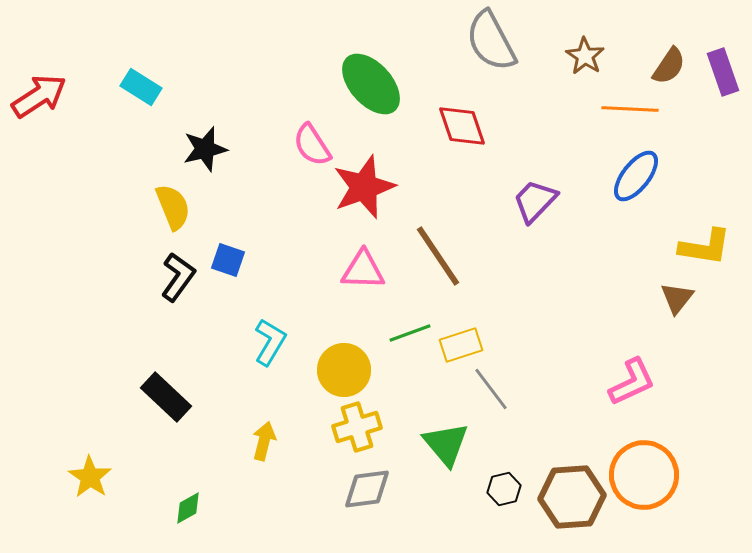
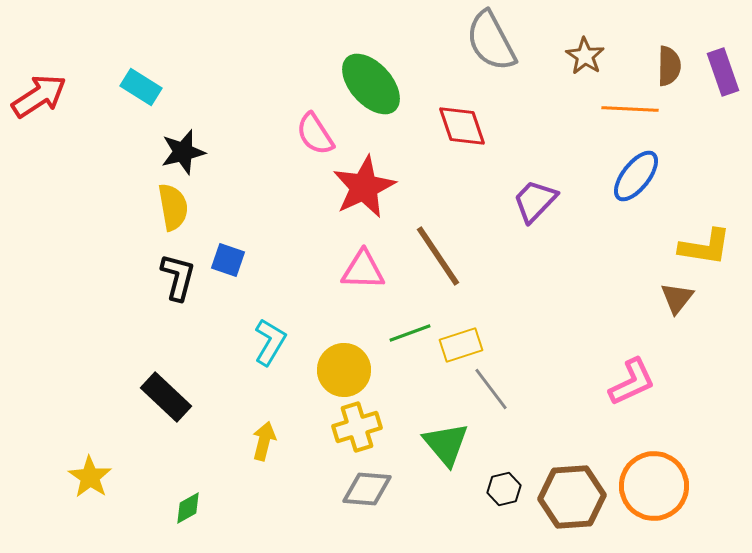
brown semicircle: rotated 33 degrees counterclockwise
pink semicircle: moved 3 px right, 11 px up
black star: moved 22 px left, 3 px down
red star: rotated 6 degrees counterclockwise
yellow semicircle: rotated 12 degrees clockwise
black L-shape: rotated 21 degrees counterclockwise
orange circle: moved 10 px right, 11 px down
gray diamond: rotated 12 degrees clockwise
